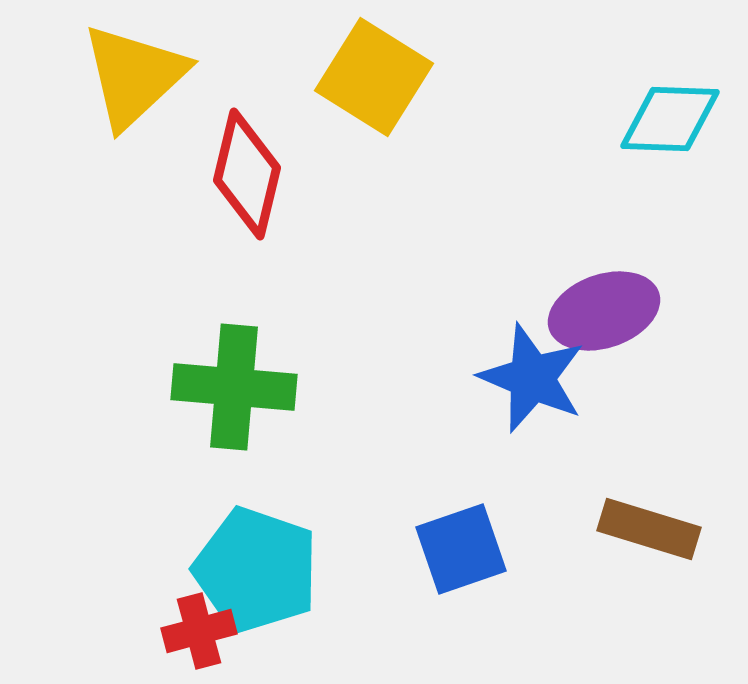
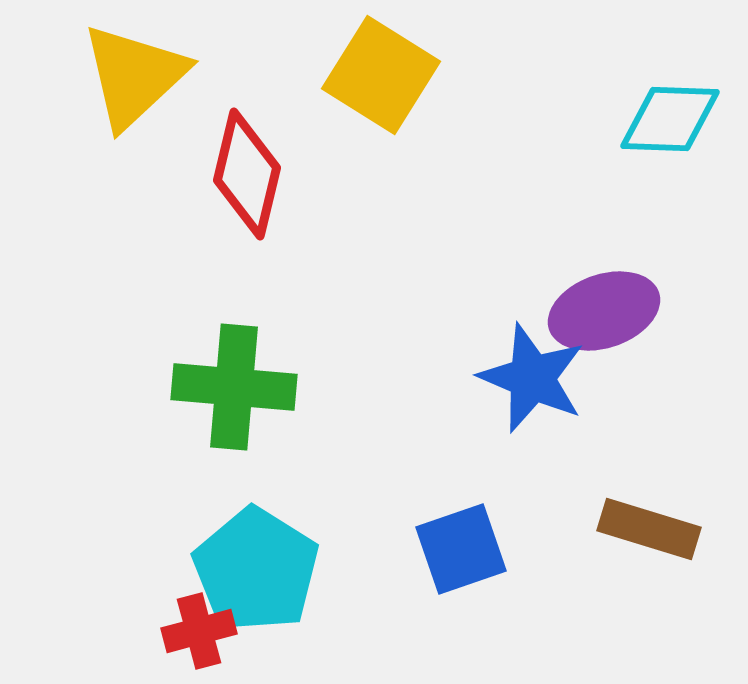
yellow square: moved 7 px right, 2 px up
cyan pentagon: rotated 13 degrees clockwise
